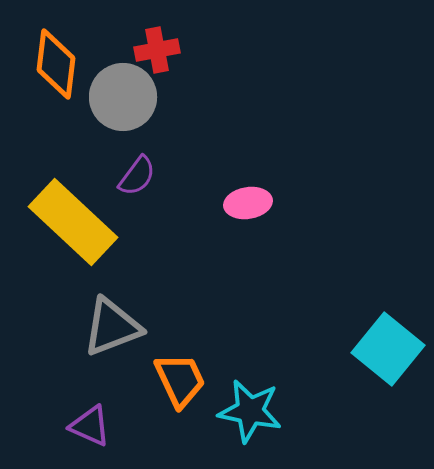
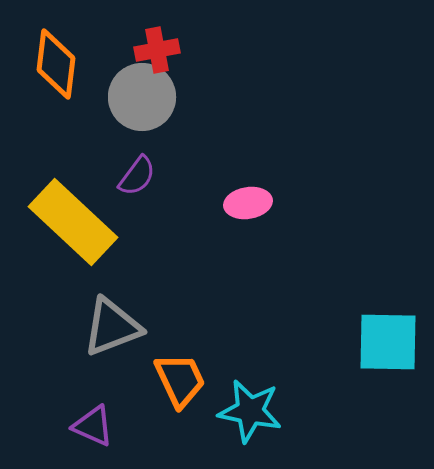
gray circle: moved 19 px right
cyan square: moved 7 px up; rotated 38 degrees counterclockwise
purple triangle: moved 3 px right
